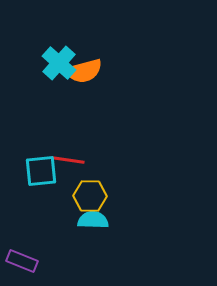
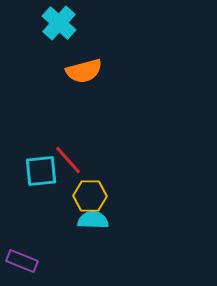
cyan cross: moved 40 px up
red line: rotated 40 degrees clockwise
